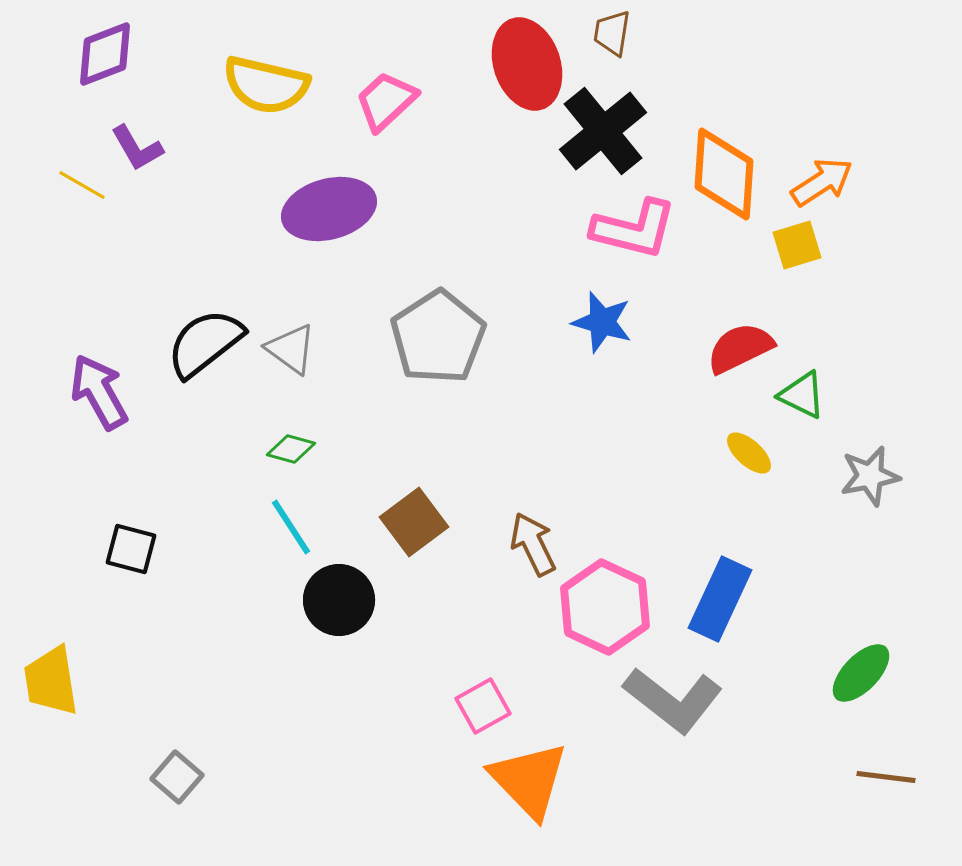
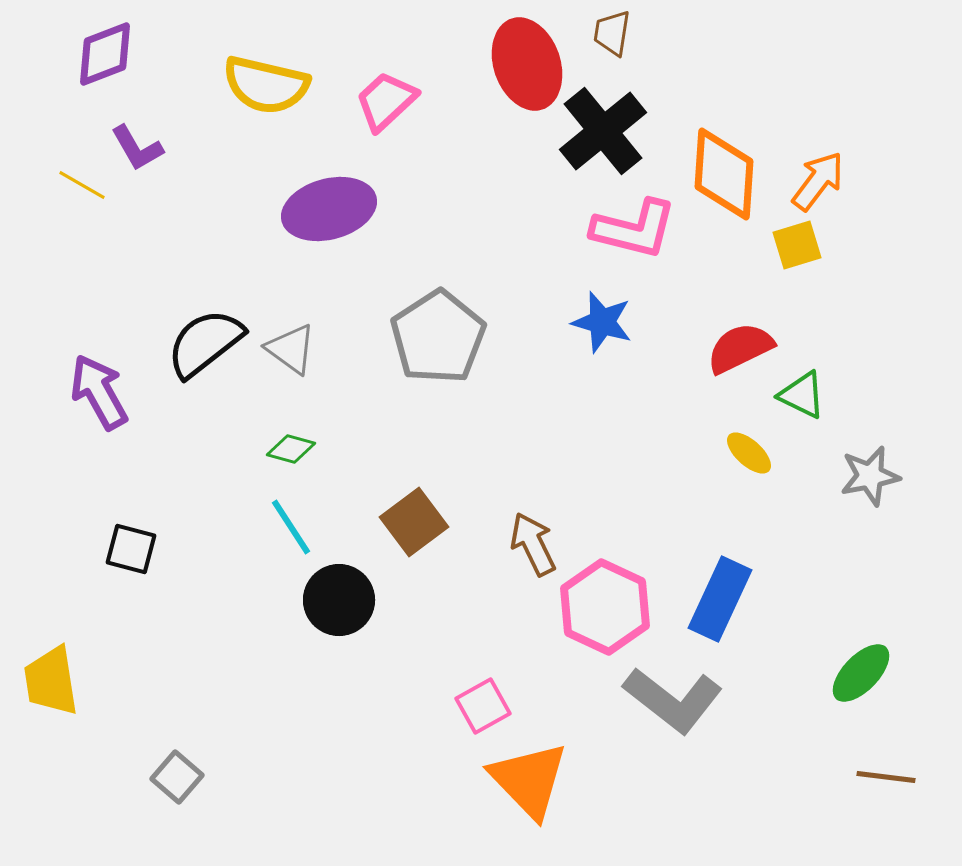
orange arrow: moved 4 px left, 1 px up; rotated 20 degrees counterclockwise
